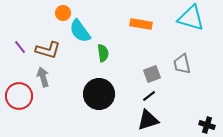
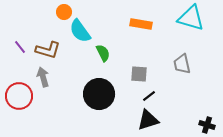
orange circle: moved 1 px right, 1 px up
green semicircle: rotated 18 degrees counterclockwise
gray square: moved 13 px left; rotated 24 degrees clockwise
